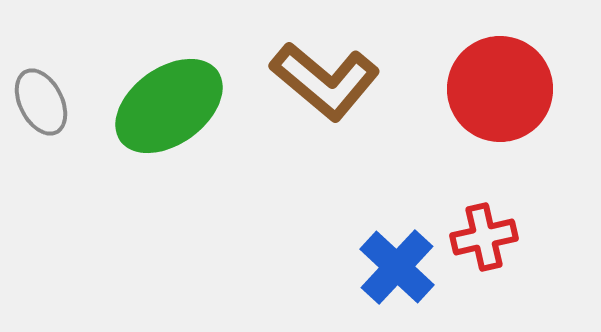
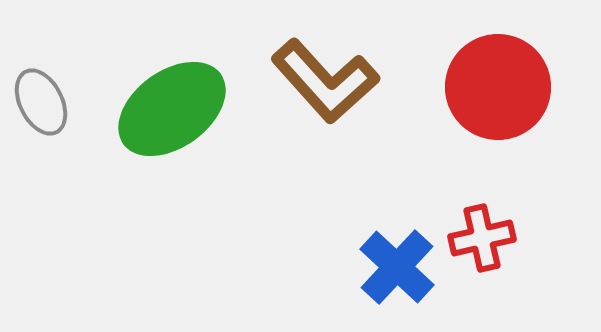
brown L-shape: rotated 8 degrees clockwise
red circle: moved 2 px left, 2 px up
green ellipse: moved 3 px right, 3 px down
red cross: moved 2 px left, 1 px down
